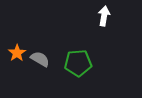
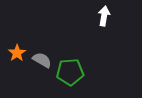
gray semicircle: moved 2 px right, 1 px down
green pentagon: moved 8 px left, 9 px down
